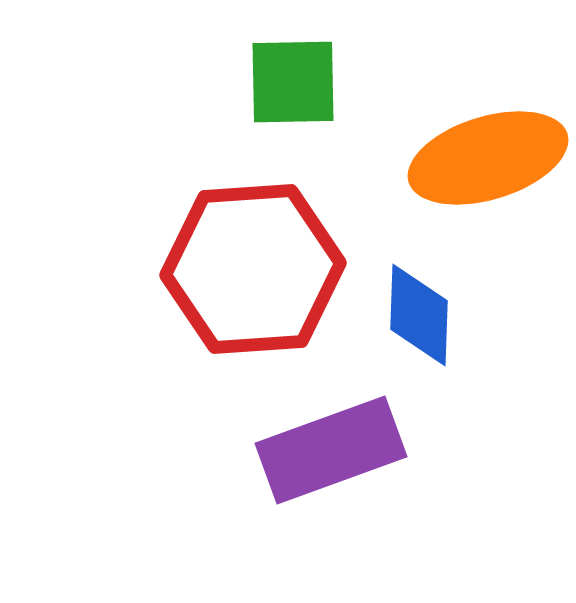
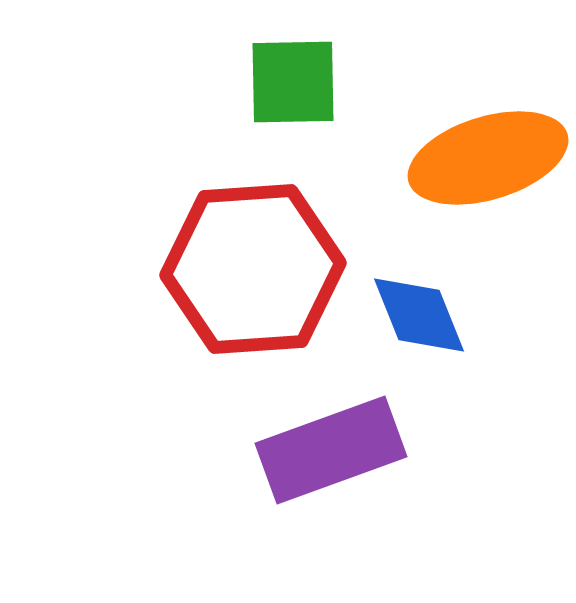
blue diamond: rotated 24 degrees counterclockwise
